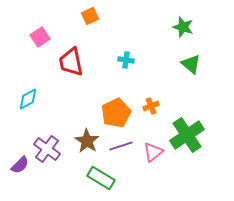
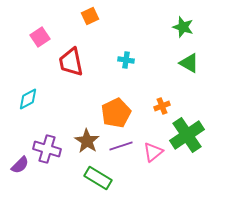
green triangle: moved 2 px left, 1 px up; rotated 10 degrees counterclockwise
orange cross: moved 11 px right
purple cross: rotated 20 degrees counterclockwise
green rectangle: moved 3 px left
